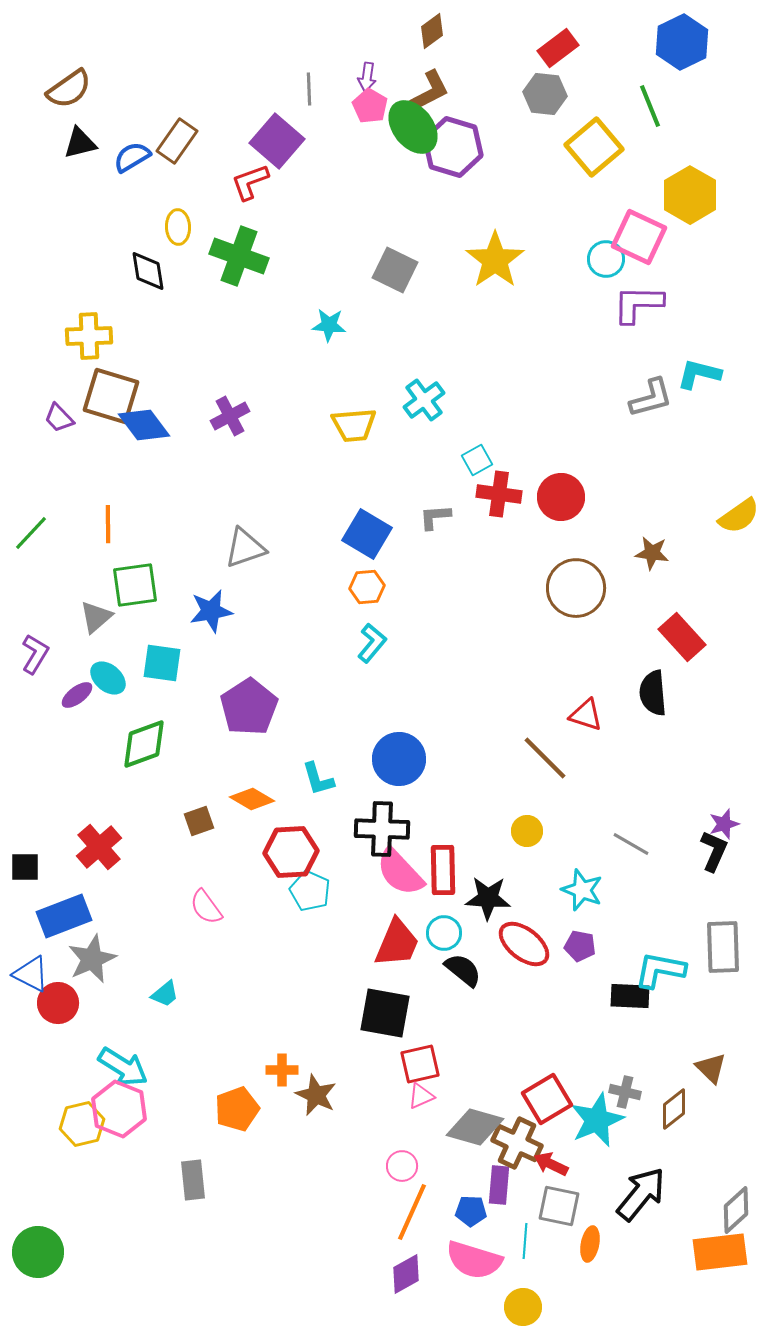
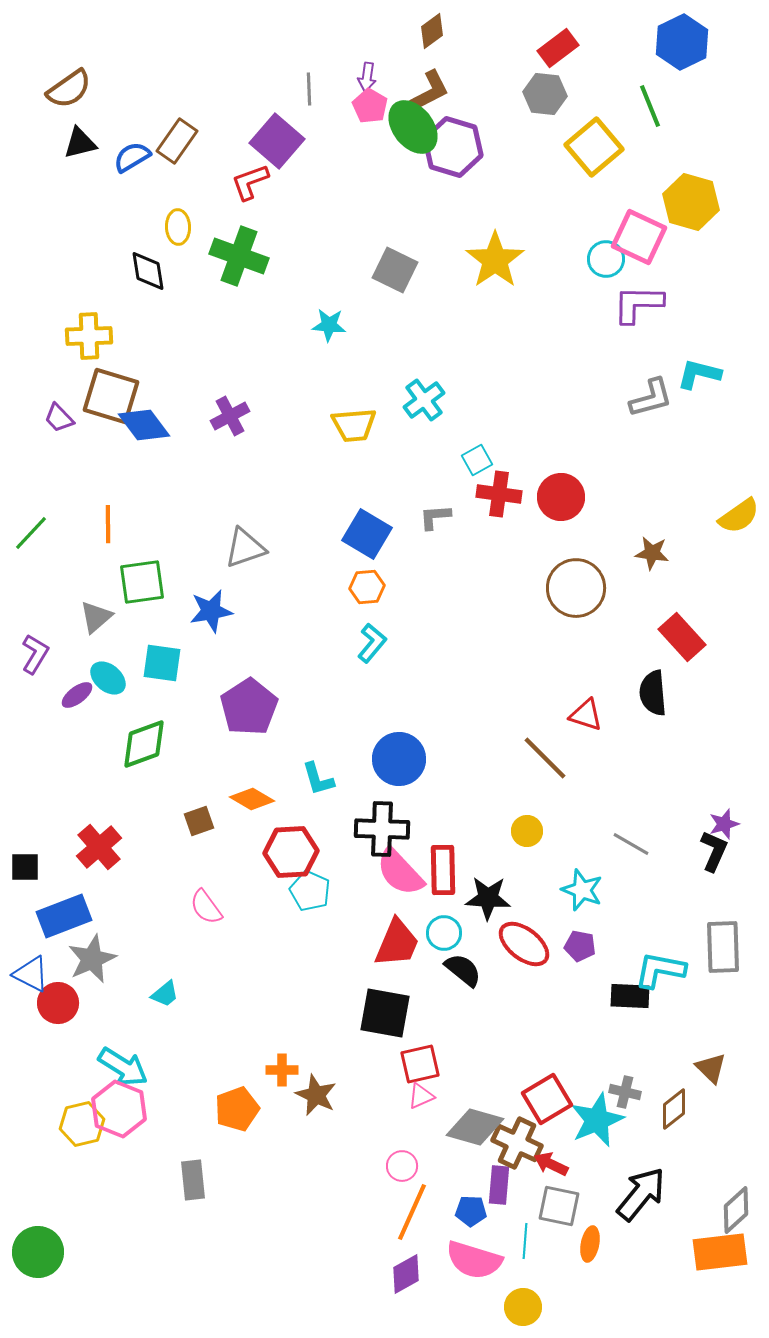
yellow hexagon at (690, 195): moved 1 px right, 7 px down; rotated 14 degrees counterclockwise
green square at (135, 585): moved 7 px right, 3 px up
